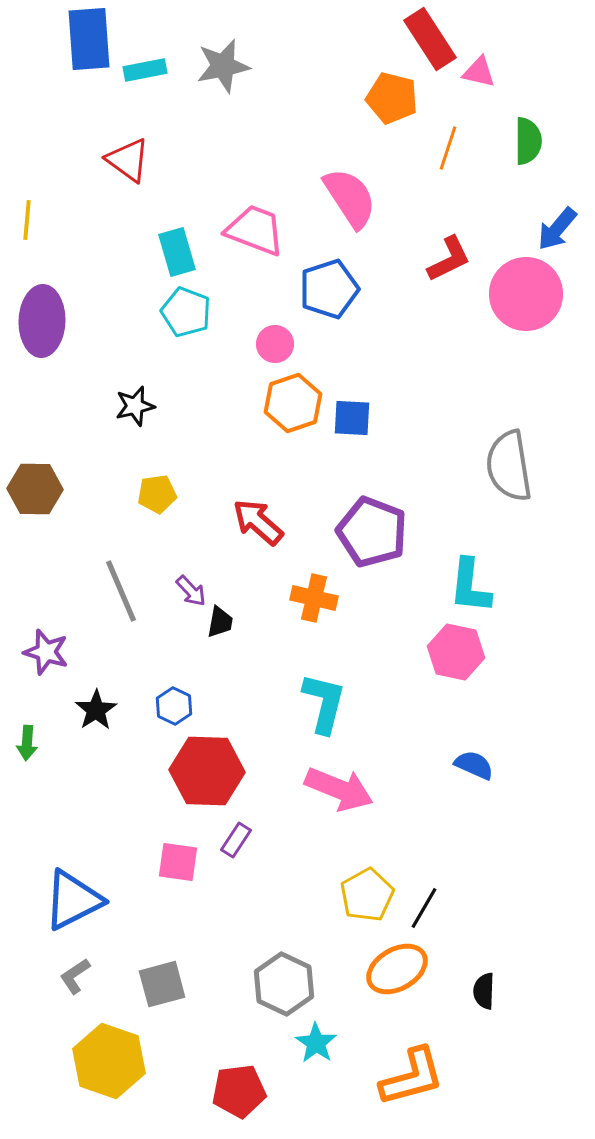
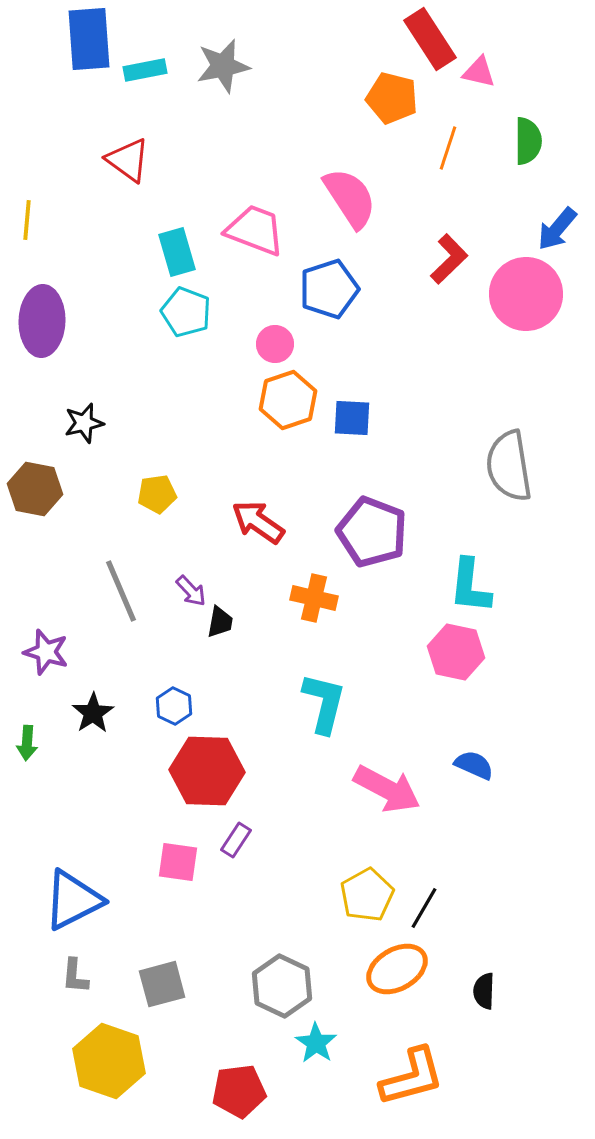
red L-shape at (449, 259): rotated 18 degrees counterclockwise
orange hexagon at (293, 403): moved 5 px left, 3 px up
black star at (135, 406): moved 51 px left, 17 px down
brown hexagon at (35, 489): rotated 10 degrees clockwise
red arrow at (258, 522): rotated 6 degrees counterclockwise
black star at (96, 710): moved 3 px left, 3 px down
pink arrow at (339, 789): moved 48 px right; rotated 6 degrees clockwise
gray L-shape at (75, 976): rotated 51 degrees counterclockwise
gray hexagon at (284, 984): moved 2 px left, 2 px down
